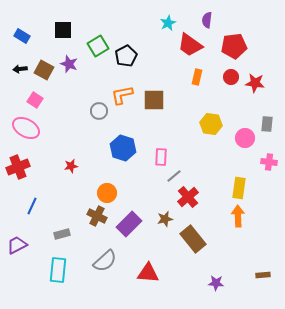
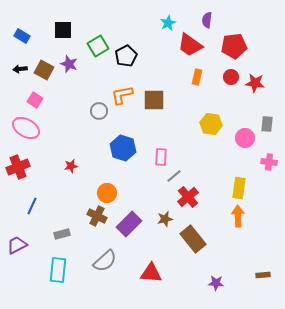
red triangle at (148, 273): moved 3 px right
